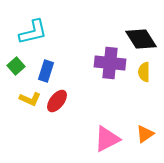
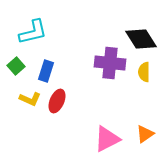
red ellipse: rotated 15 degrees counterclockwise
